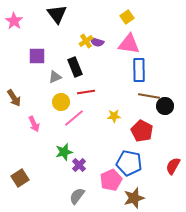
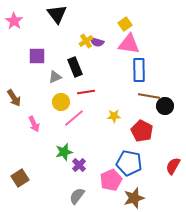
yellow square: moved 2 px left, 7 px down
